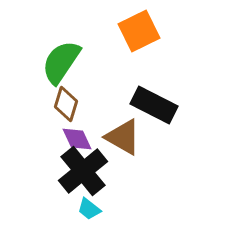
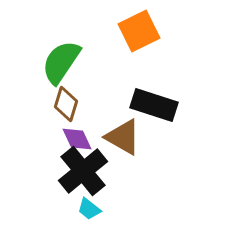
black rectangle: rotated 9 degrees counterclockwise
